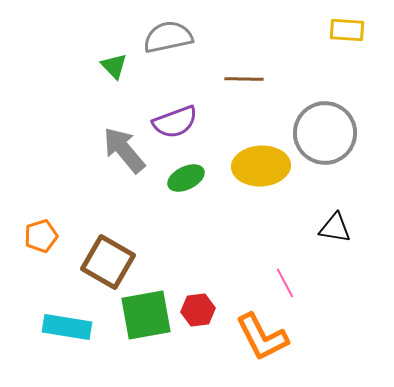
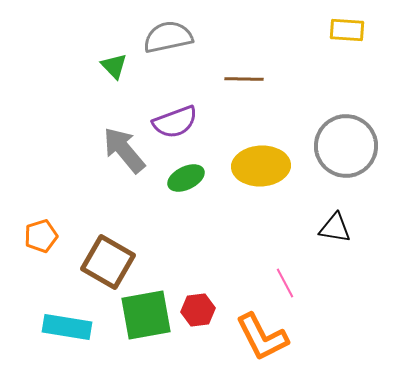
gray circle: moved 21 px right, 13 px down
